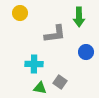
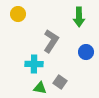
yellow circle: moved 2 px left, 1 px down
gray L-shape: moved 4 px left, 7 px down; rotated 50 degrees counterclockwise
